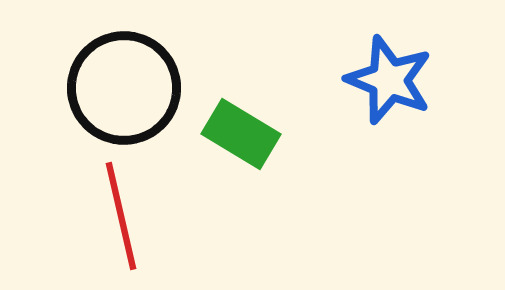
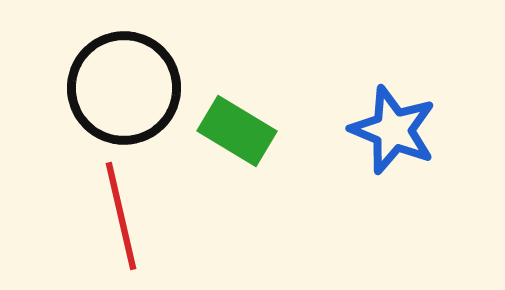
blue star: moved 4 px right, 50 px down
green rectangle: moved 4 px left, 3 px up
